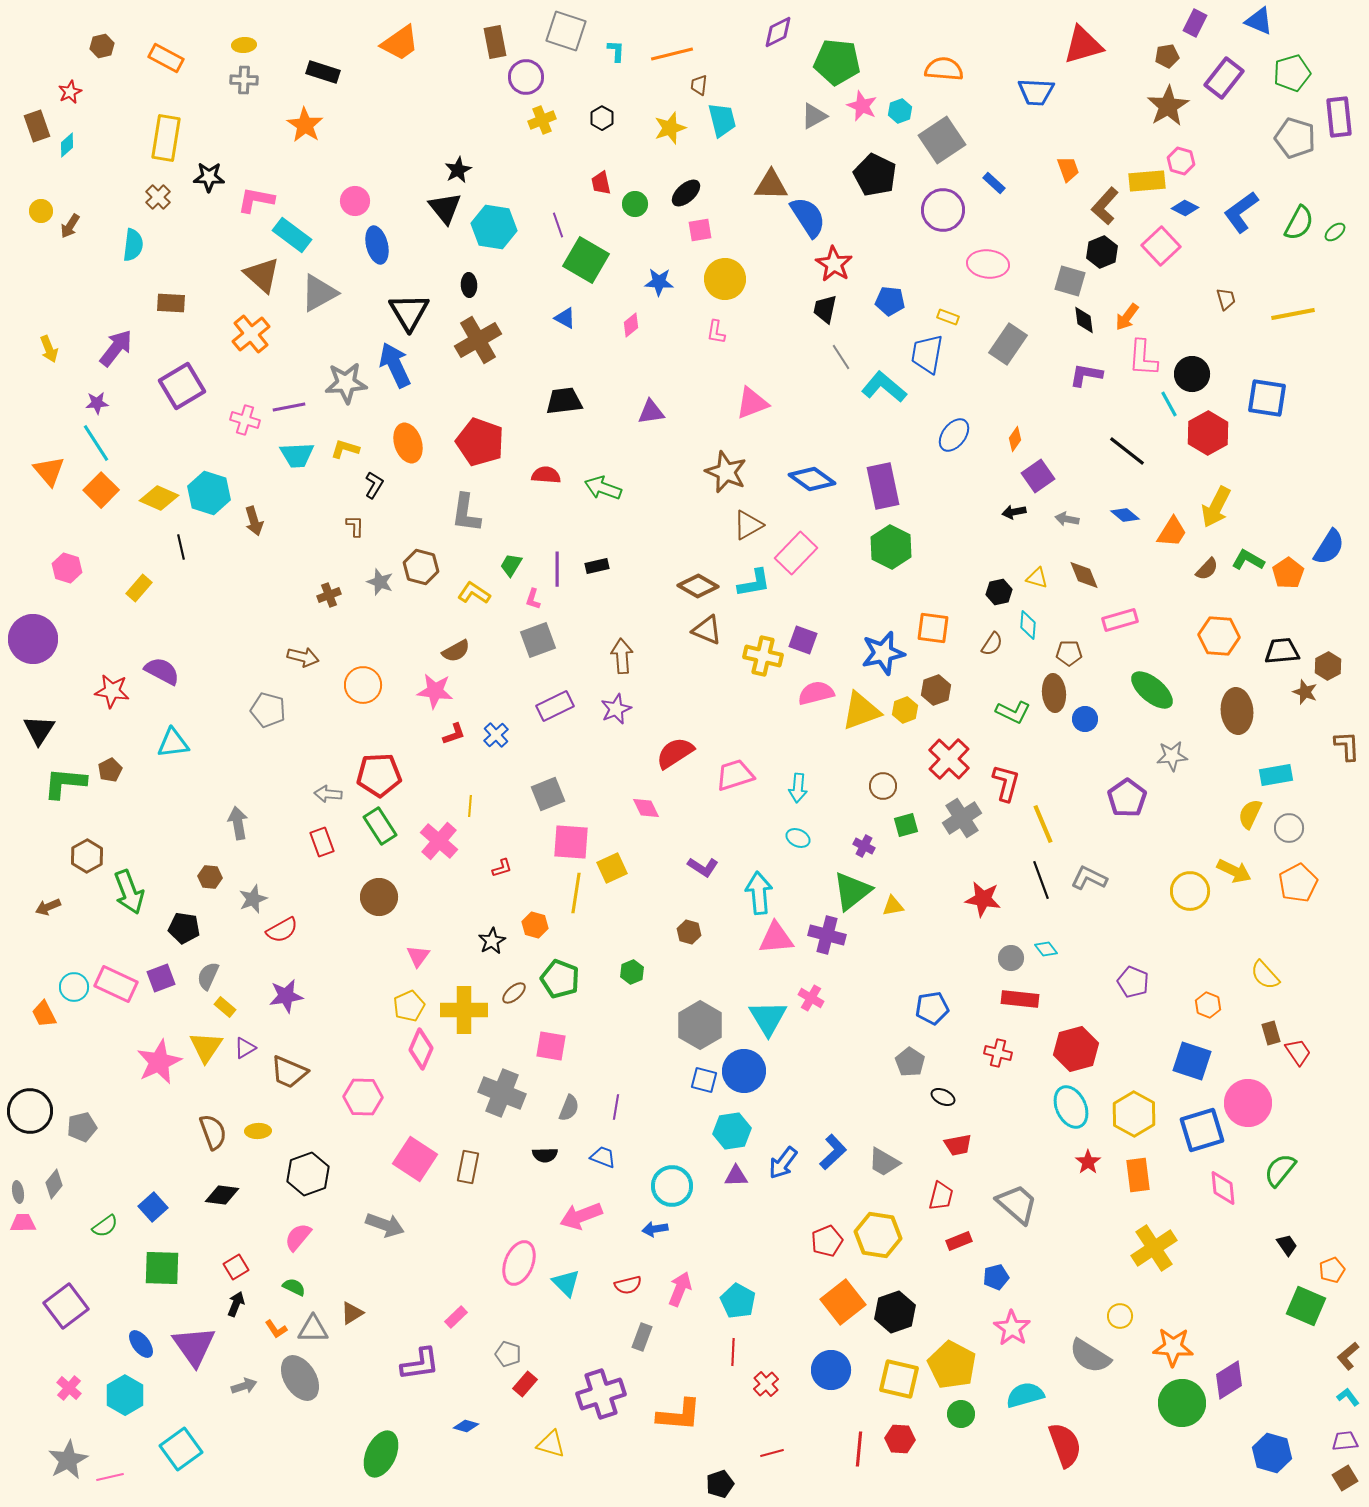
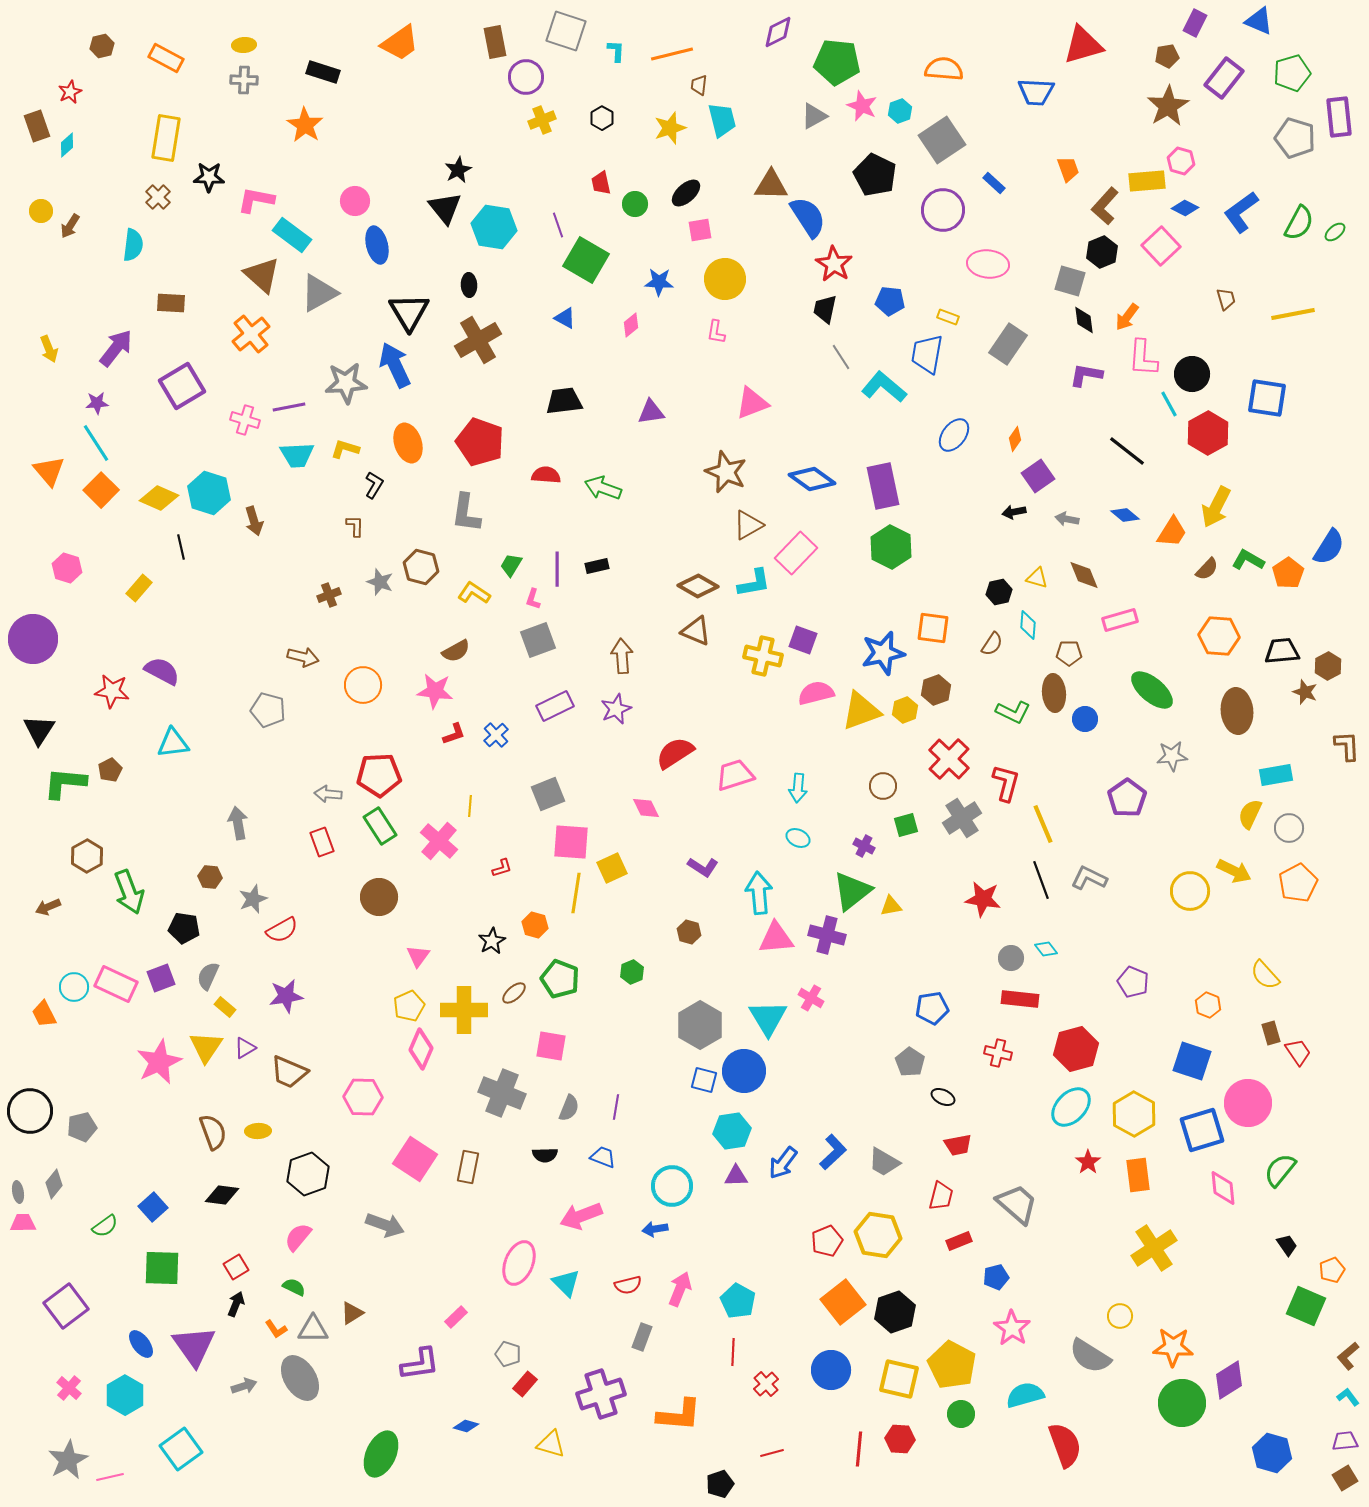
brown triangle at (707, 630): moved 11 px left, 1 px down
yellow triangle at (893, 906): moved 2 px left
cyan ellipse at (1071, 1107): rotated 69 degrees clockwise
